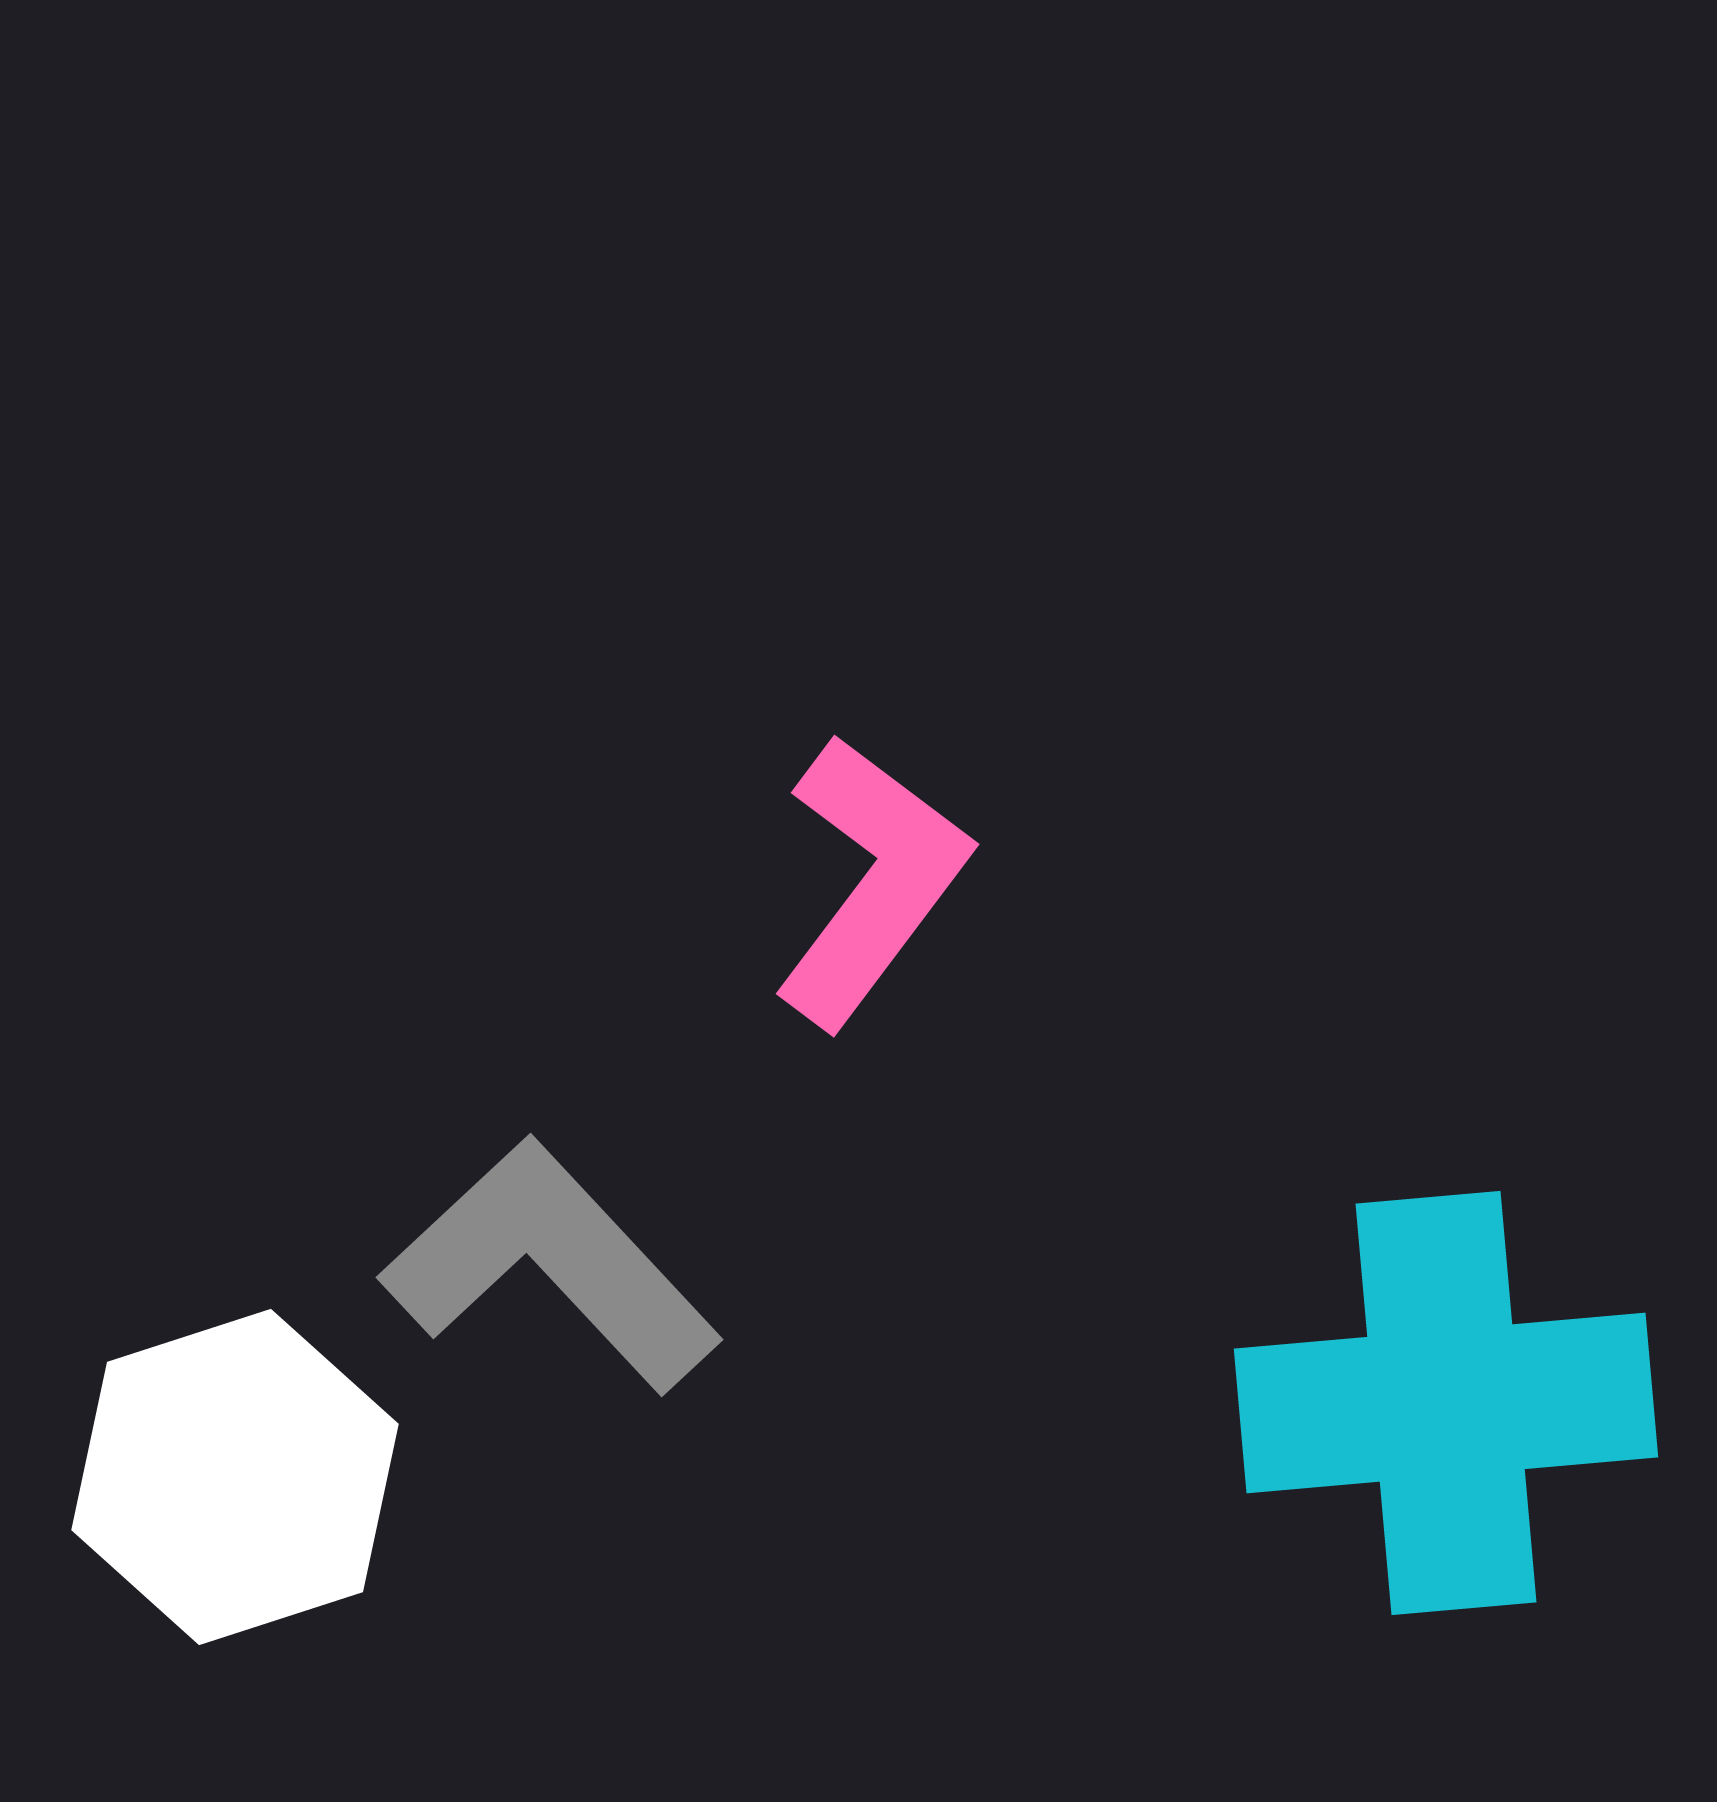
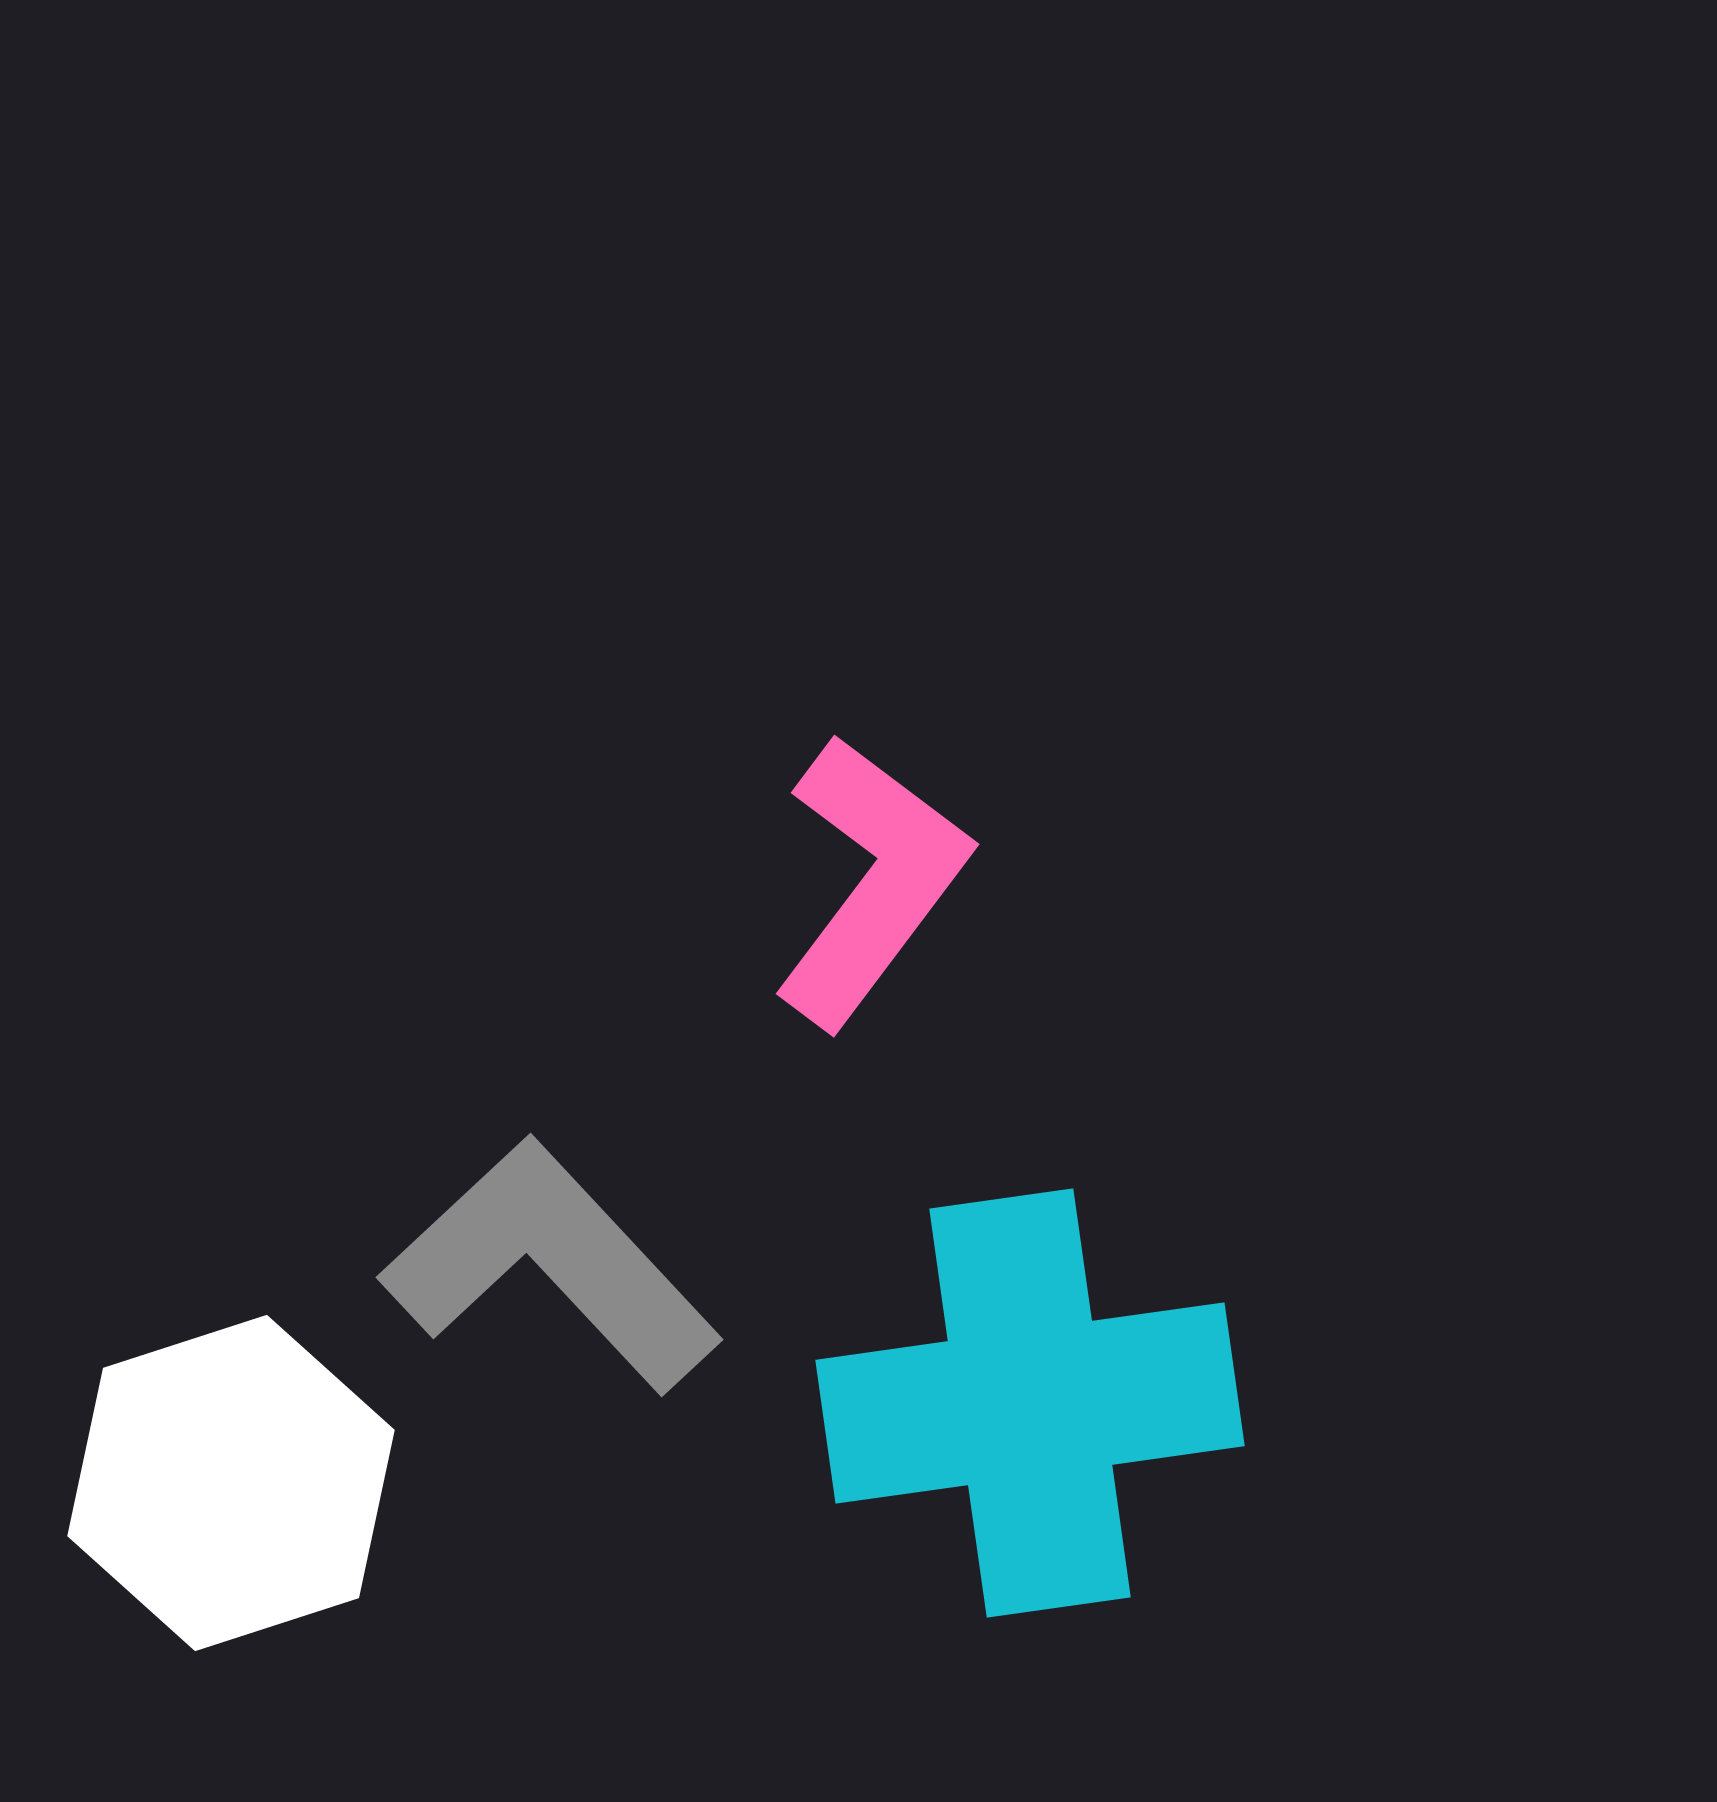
cyan cross: moved 416 px left; rotated 3 degrees counterclockwise
white hexagon: moved 4 px left, 6 px down
